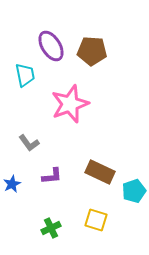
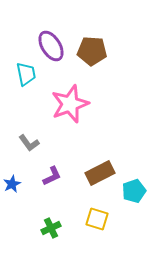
cyan trapezoid: moved 1 px right, 1 px up
brown rectangle: moved 1 px down; rotated 52 degrees counterclockwise
purple L-shape: rotated 20 degrees counterclockwise
yellow square: moved 1 px right, 1 px up
